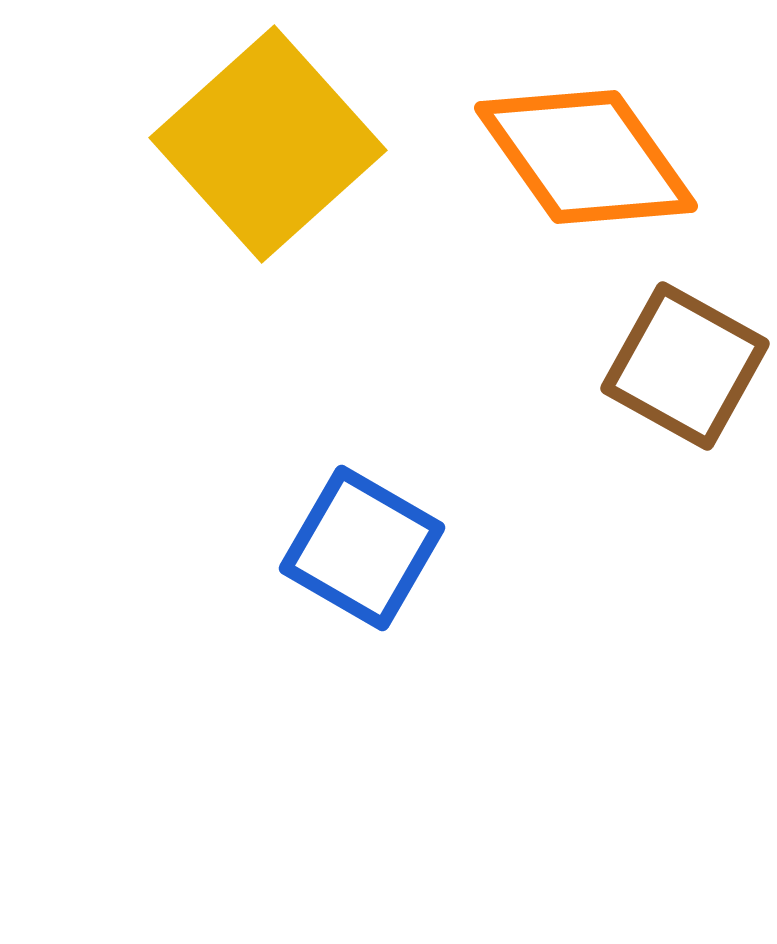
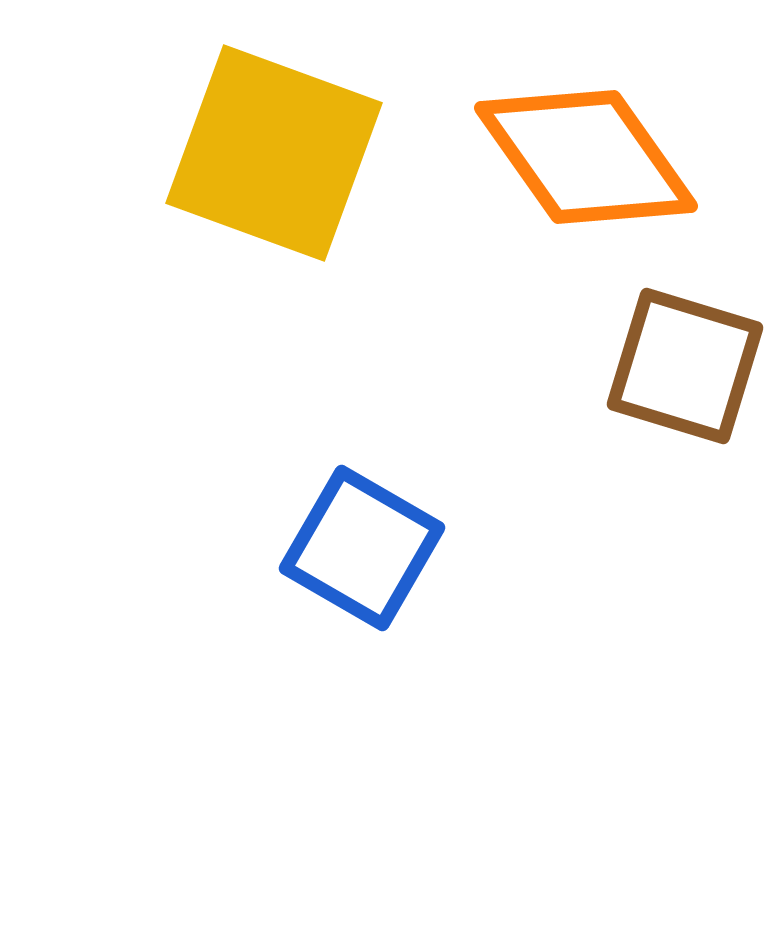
yellow square: moved 6 px right, 9 px down; rotated 28 degrees counterclockwise
brown square: rotated 12 degrees counterclockwise
